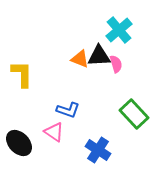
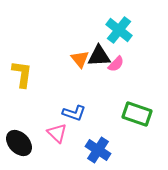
cyan cross: rotated 12 degrees counterclockwise
orange triangle: rotated 30 degrees clockwise
pink semicircle: rotated 60 degrees clockwise
yellow L-shape: rotated 8 degrees clockwise
blue L-shape: moved 6 px right, 3 px down
green rectangle: moved 3 px right; rotated 28 degrees counterclockwise
pink triangle: moved 3 px right, 1 px down; rotated 10 degrees clockwise
